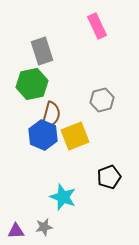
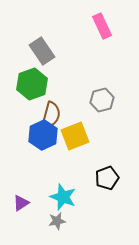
pink rectangle: moved 5 px right
gray rectangle: rotated 16 degrees counterclockwise
green hexagon: rotated 8 degrees counterclockwise
blue hexagon: rotated 12 degrees clockwise
black pentagon: moved 2 px left, 1 px down
gray star: moved 13 px right, 6 px up
purple triangle: moved 5 px right, 28 px up; rotated 30 degrees counterclockwise
